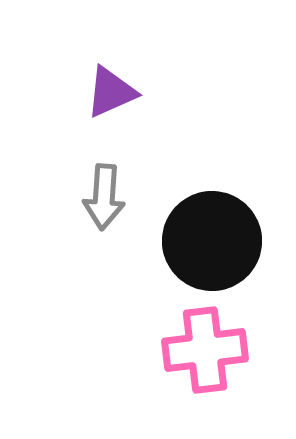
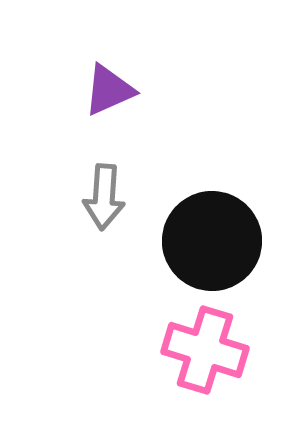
purple triangle: moved 2 px left, 2 px up
pink cross: rotated 24 degrees clockwise
